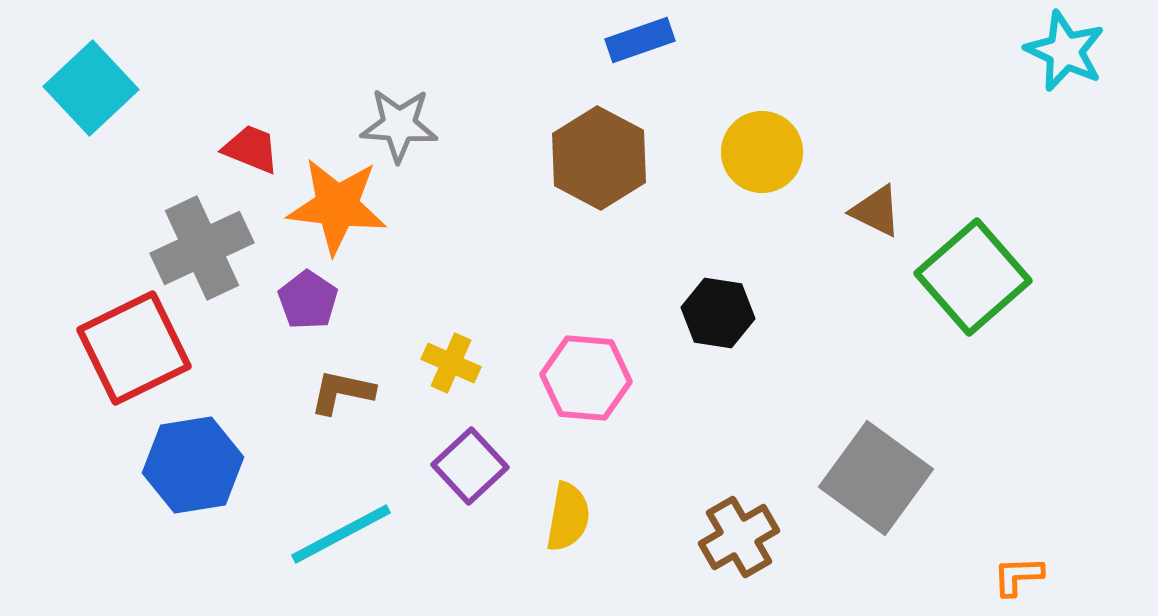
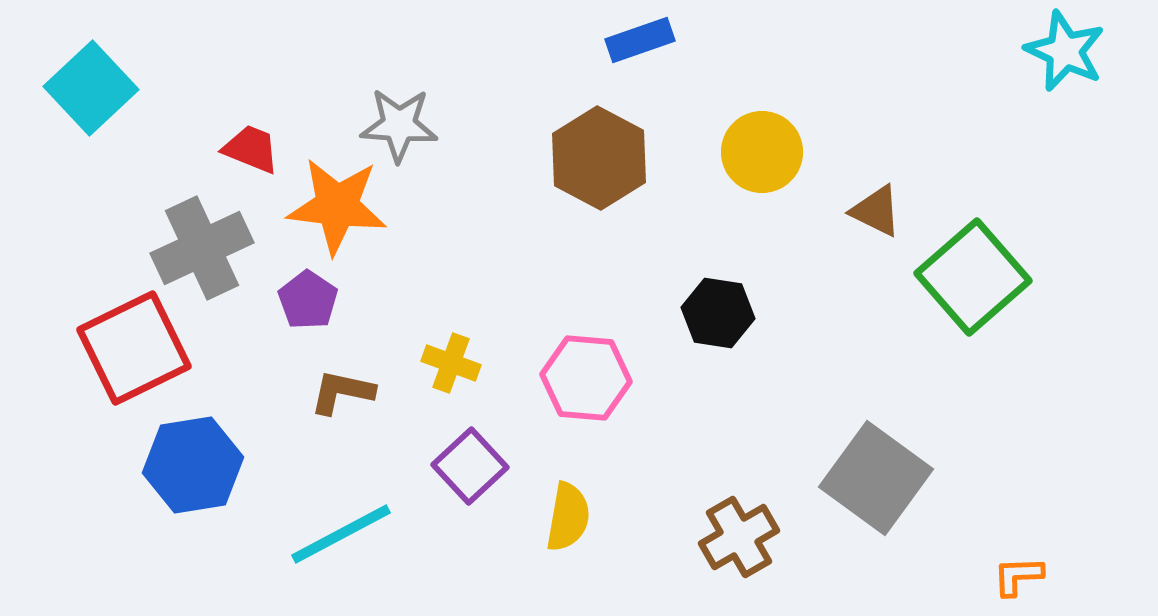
yellow cross: rotated 4 degrees counterclockwise
